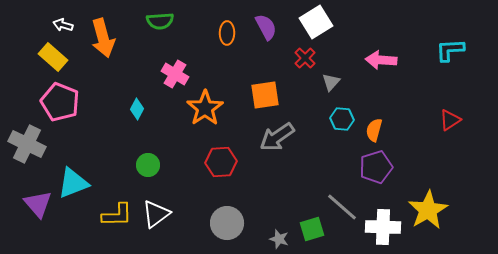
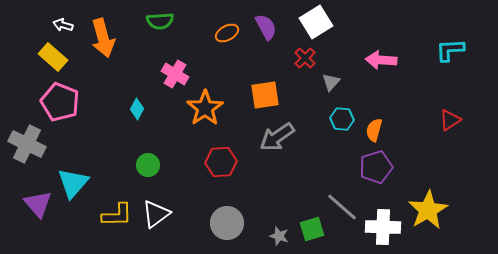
orange ellipse: rotated 60 degrees clockwise
cyan triangle: rotated 28 degrees counterclockwise
gray star: moved 3 px up
